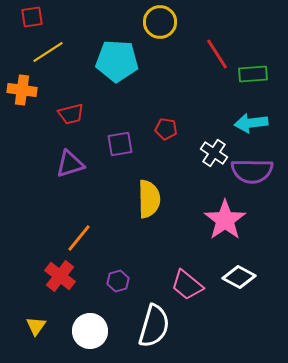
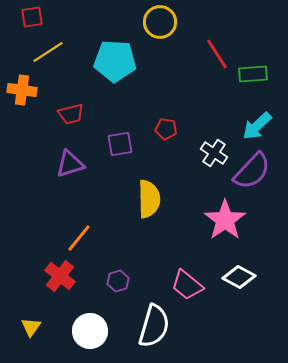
cyan pentagon: moved 2 px left
cyan arrow: moved 6 px right, 3 px down; rotated 36 degrees counterclockwise
purple semicircle: rotated 48 degrees counterclockwise
yellow triangle: moved 5 px left, 1 px down
